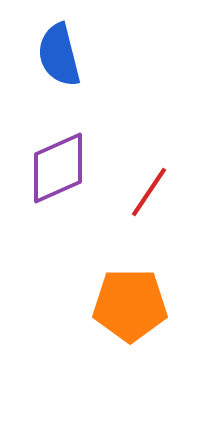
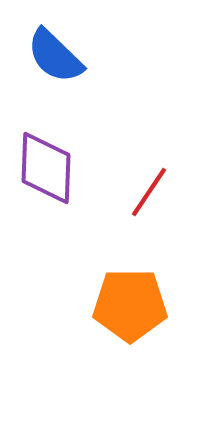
blue semicircle: moved 4 px left, 1 px down; rotated 32 degrees counterclockwise
purple diamond: moved 12 px left; rotated 64 degrees counterclockwise
